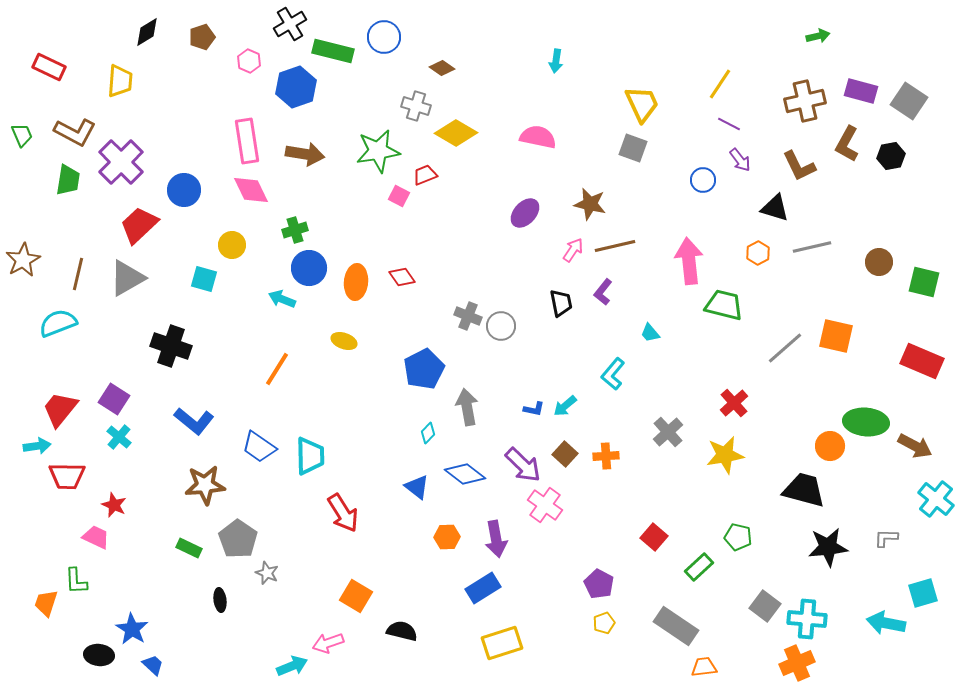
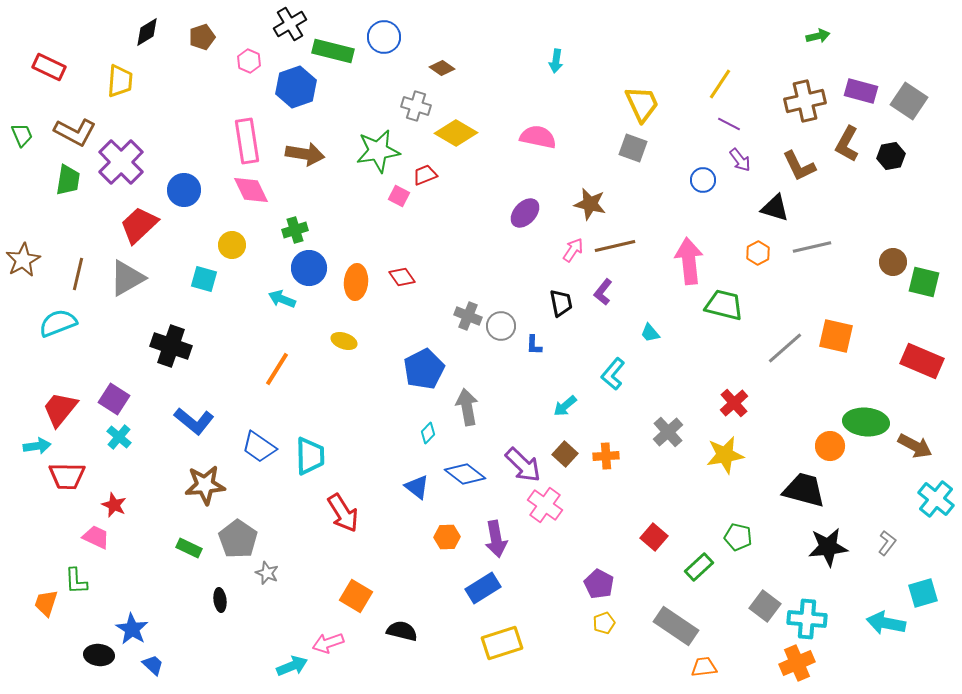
brown circle at (879, 262): moved 14 px right
blue L-shape at (534, 409): moved 64 px up; rotated 80 degrees clockwise
gray L-shape at (886, 538): moved 1 px right, 5 px down; rotated 125 degrees clockwise
